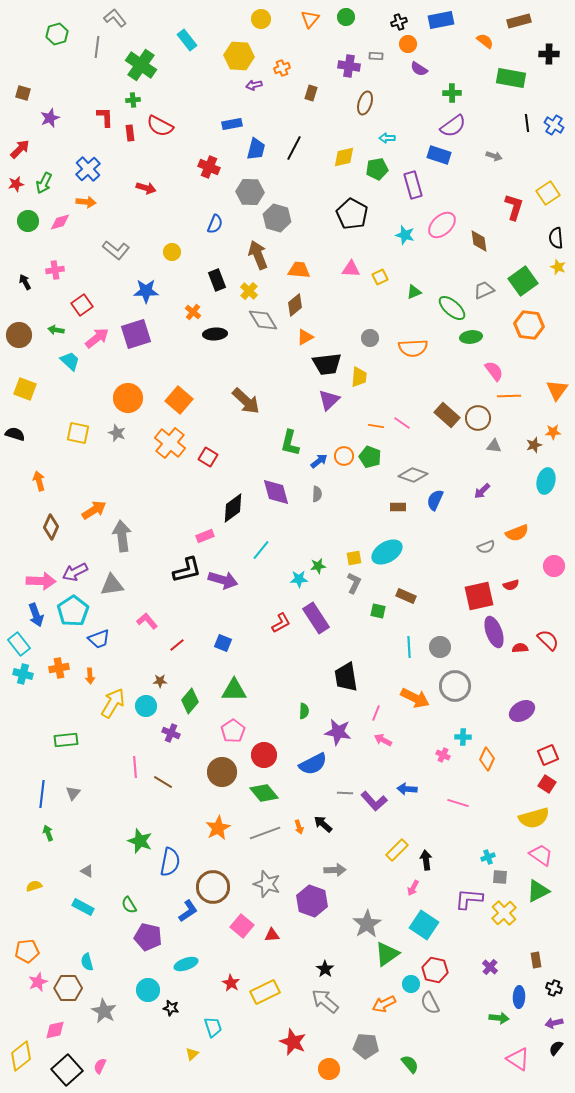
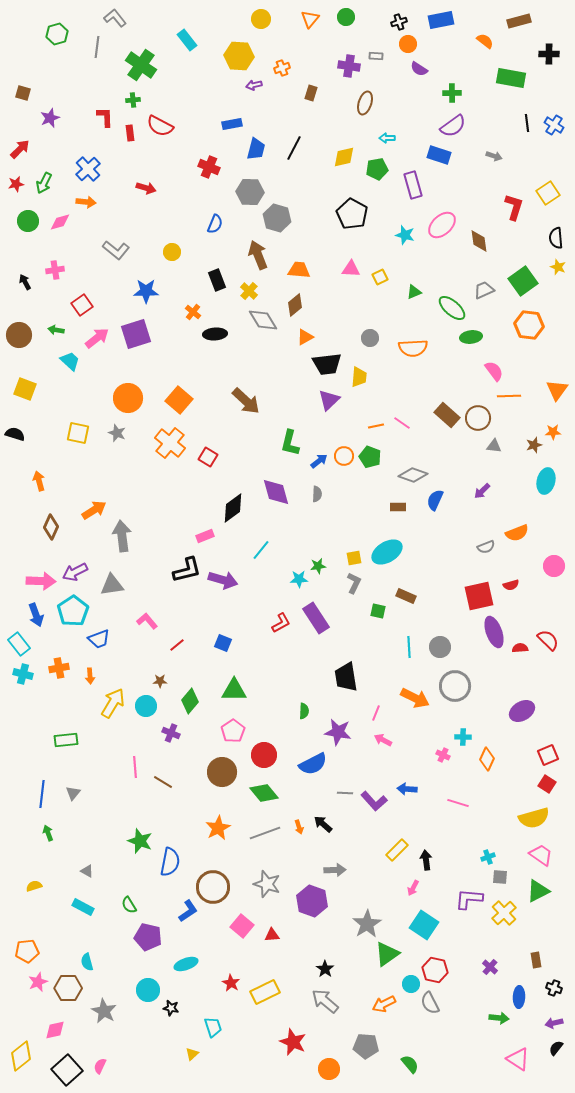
orange line at (376, 426): rotated 21 degrees counterclockwise
